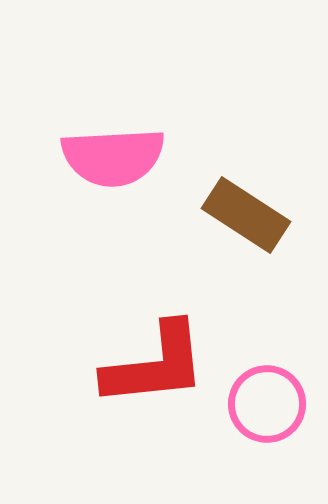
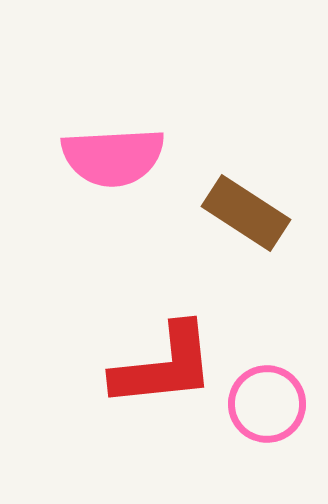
brown rectangle: moved 2 px up
red L-shape: moved 9 px right, 1 px down
